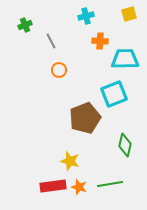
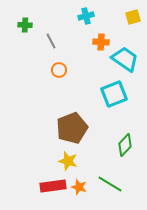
yellow square: moved 4 px right, 3 px down
green cross: rotated 24 degrees clockwise
orange cross: moved 1 px right, 1 px down
cyan trapezoid: rotated 36 degrees clockwise
brown pentagon: moved 13 px left, 10 px down
green diamond: rotated 30 degrees clockwise
yellow star: moved 2 px left
green line: rotated 40 degrees clockwise
